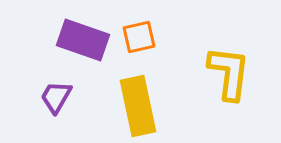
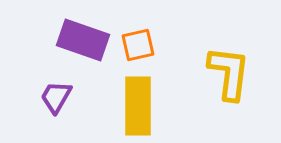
orange square: moved 1 px left, 8 px down
yellow rectangle: rotated 12 degrees clockwise
